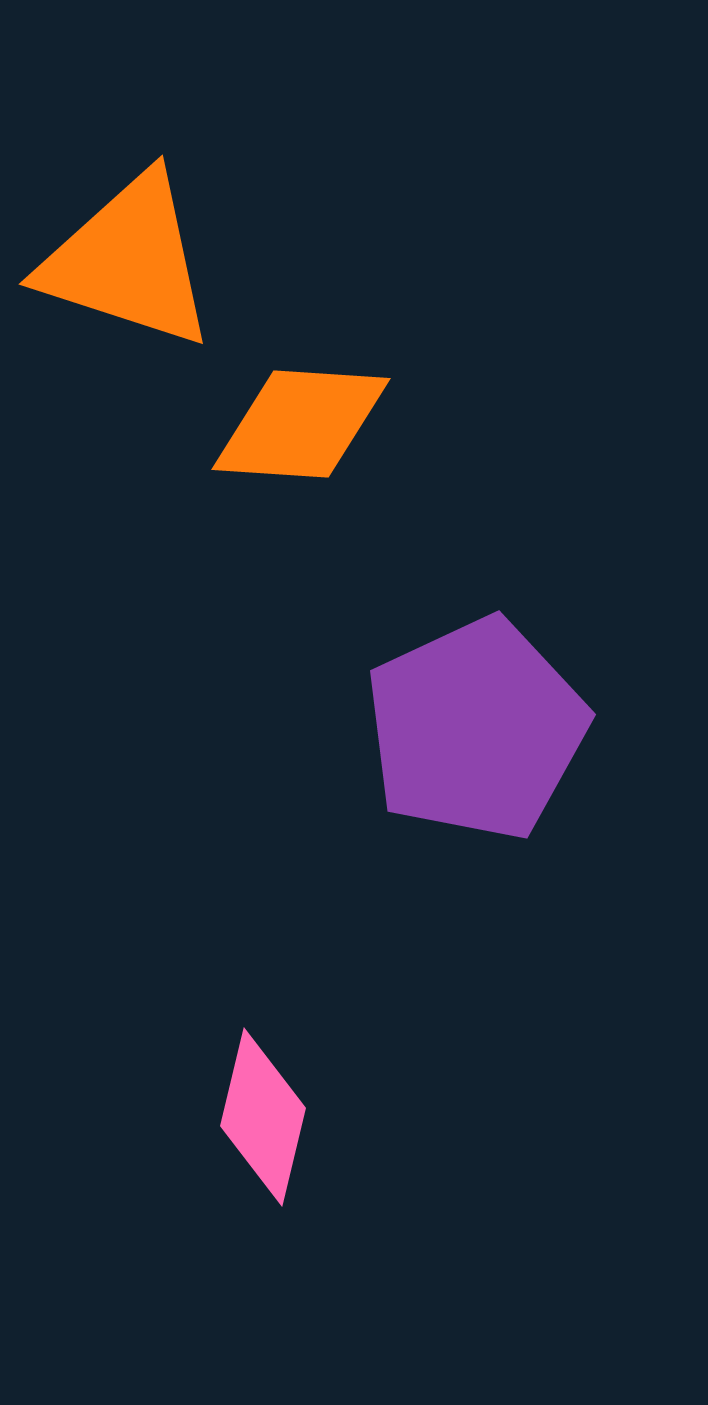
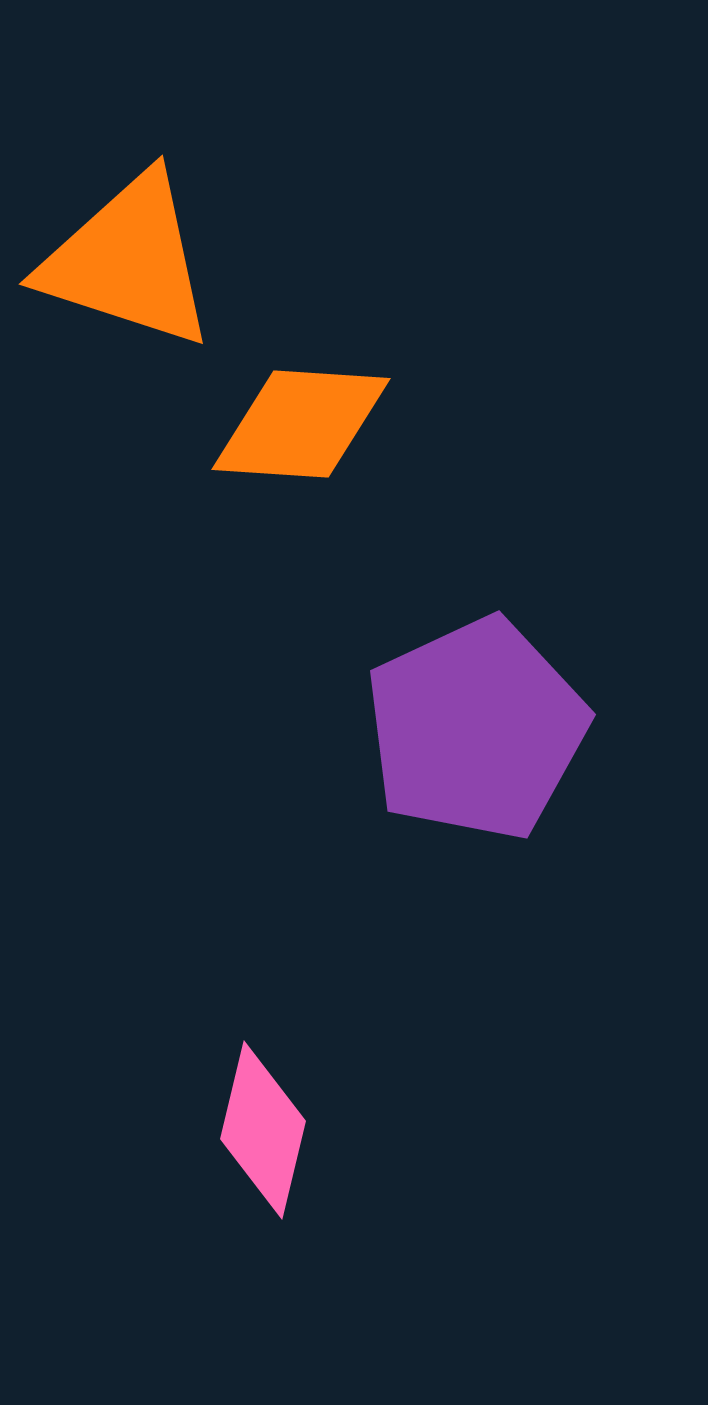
pink diamond: moved 13 px down
